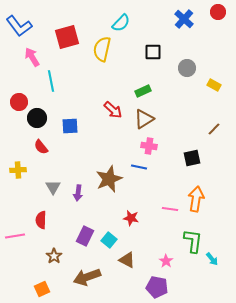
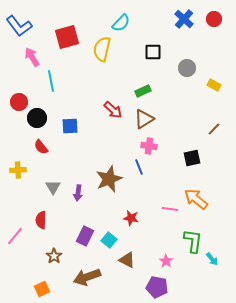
red circle at (218, 12): moved 4 px left, 7 px down
blue line at (139, 167): rotated 56 degrees clockwise
orange arrow at (196, 199): rotated 60 degrees counterclockwise
pink line at (15, 236): rotated 42 degrees counterclockwise
